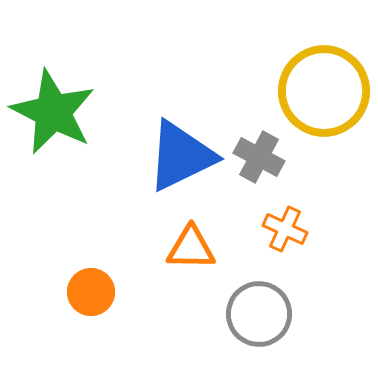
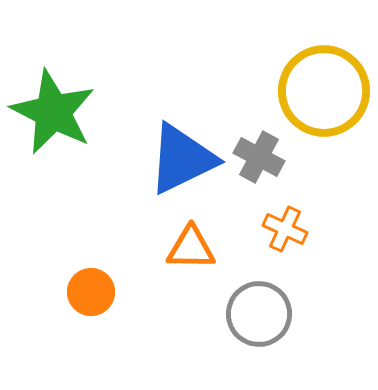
blue triangle: moved 1 px right, 3 px down
